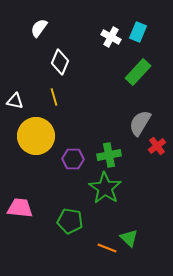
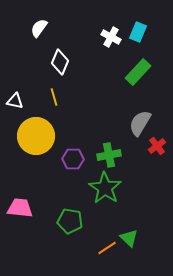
orange line: rotated 54 degrees counterclockwise
